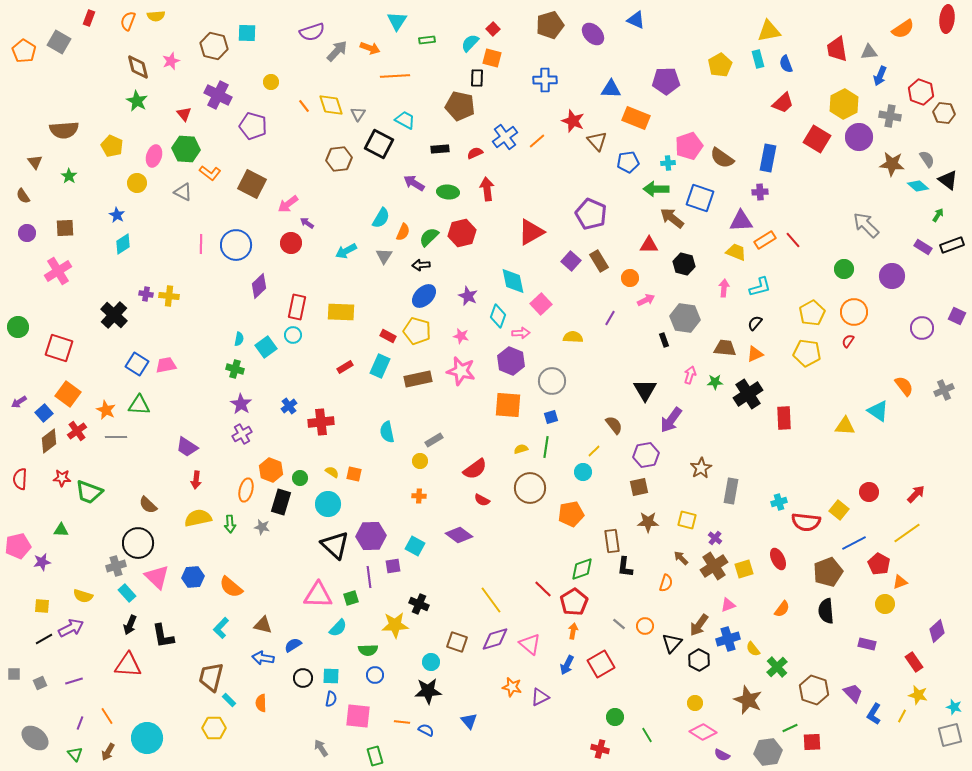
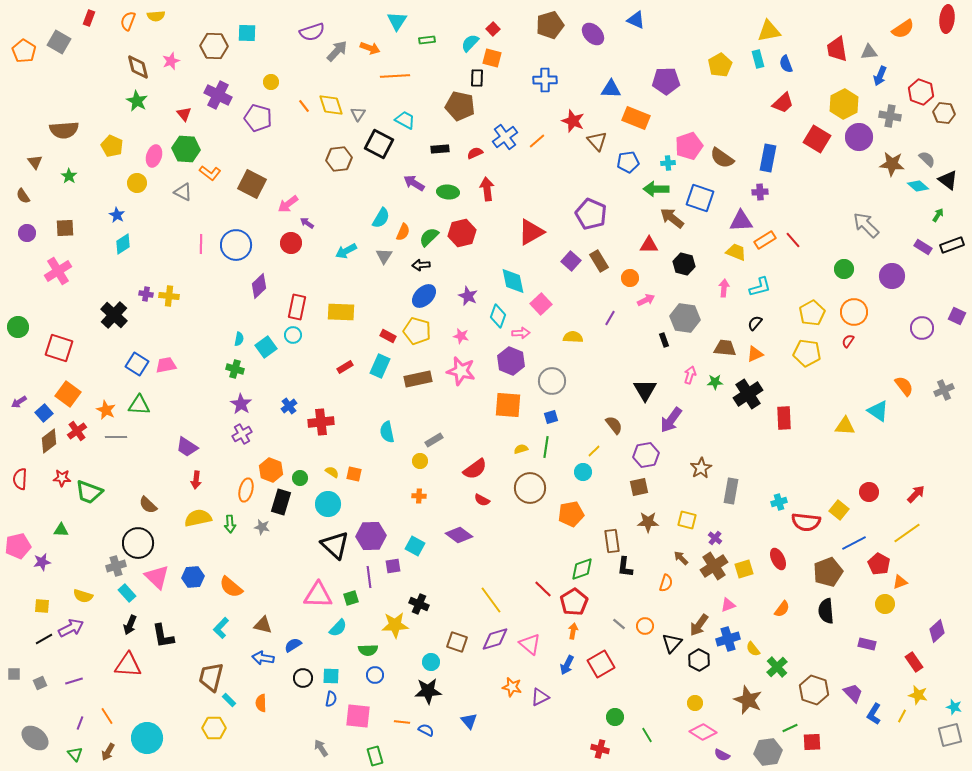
brown hexagon at (214, 46): rotated 12 degrees counterclockwise
purple pentagon at (253, 126): moved 5 px right, 8 px up
gray semicircle at (927, 159): rotated 12 degrees counterclockwise
